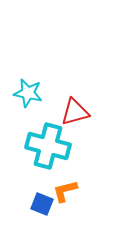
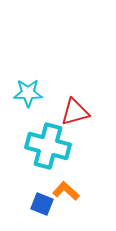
cyan star: rotated 12 degrees counterclockwise
orange L-shape: moved 1 px right; rotated 56 degrees clockwise
